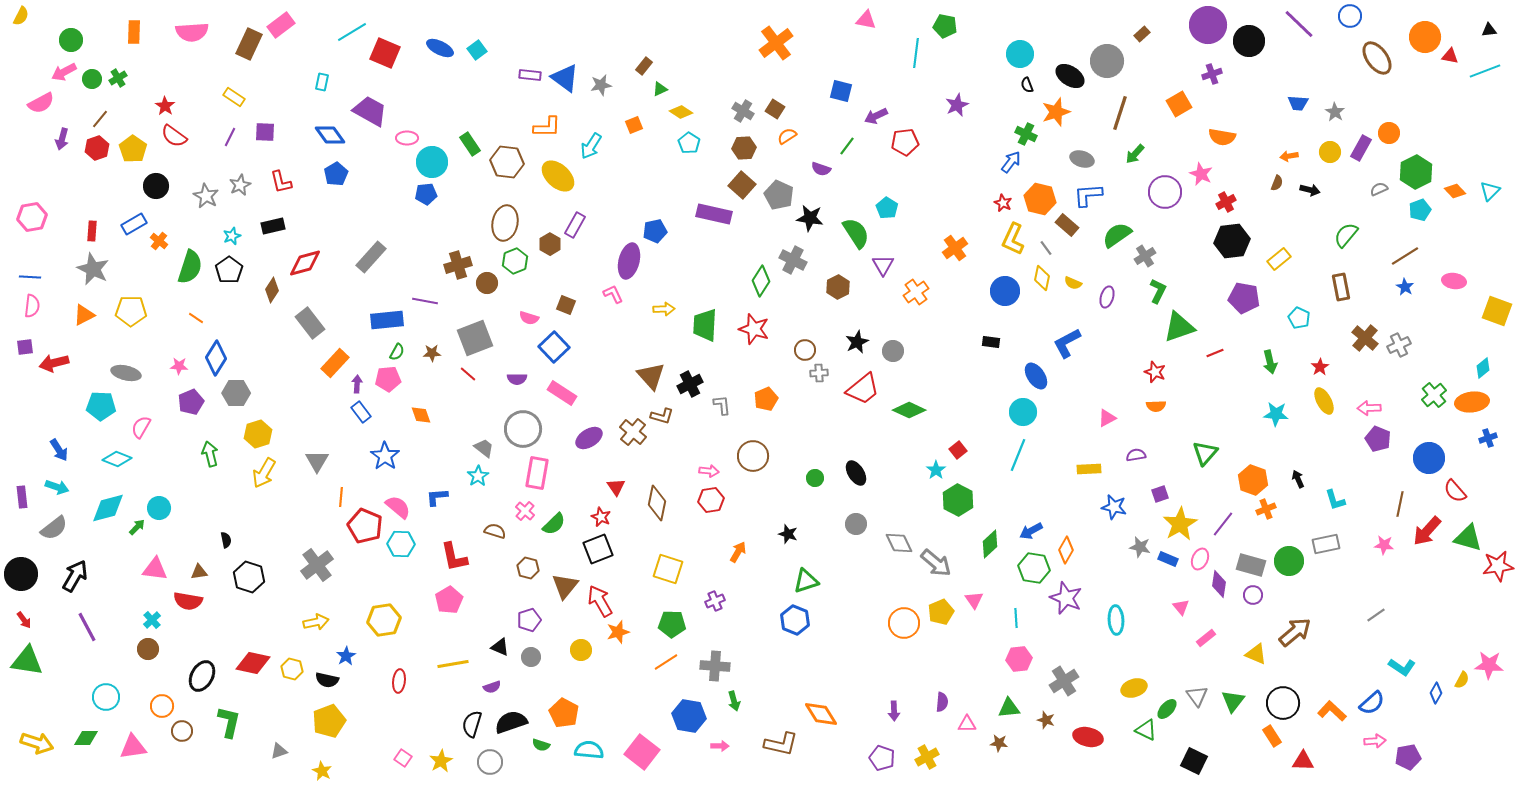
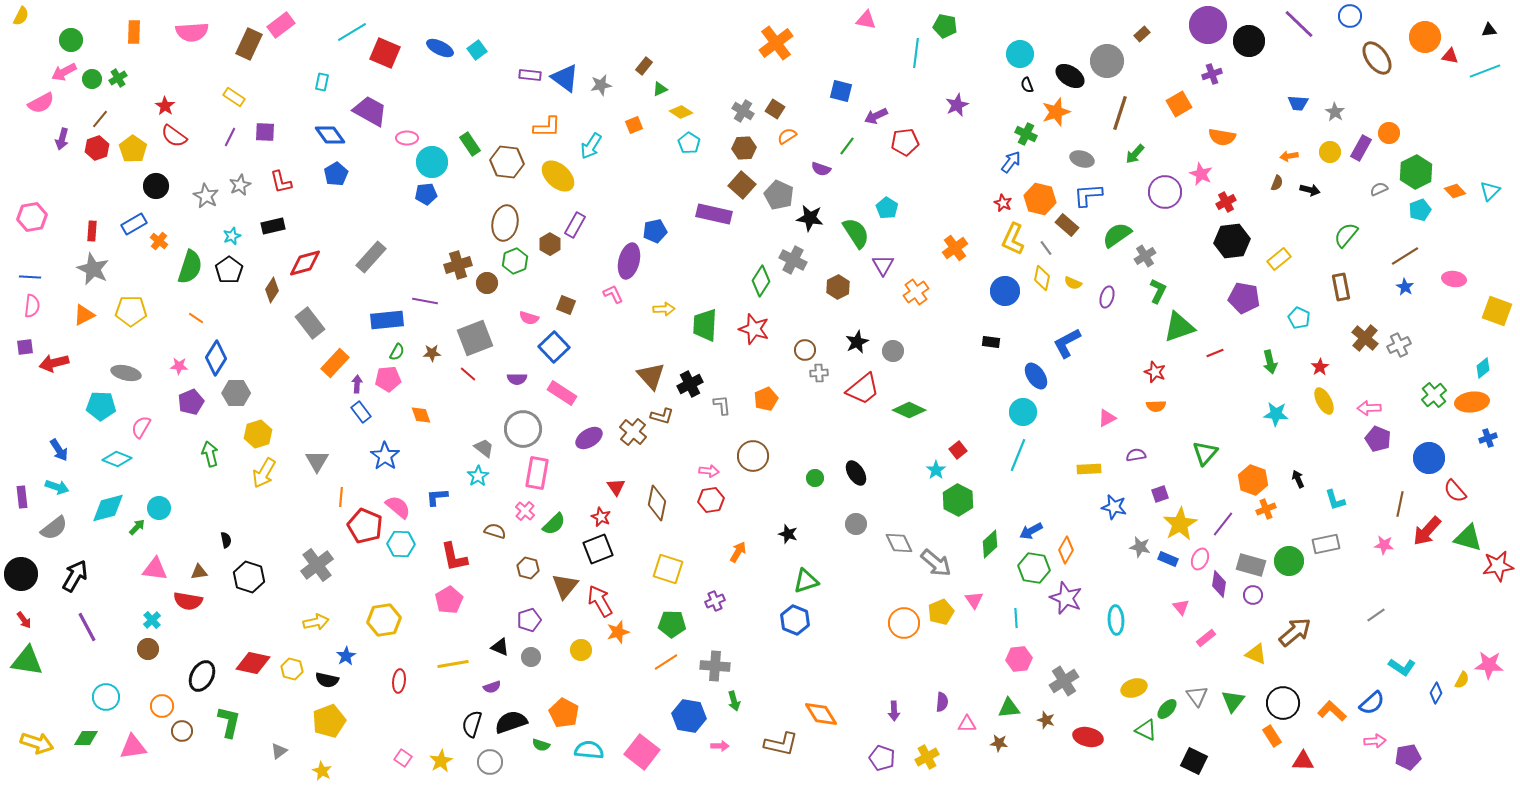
pink ellipse at (1454, 281): moved 2 px up
gray triangle at (279, 751): rotated 18 degrees counterclockwise
